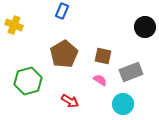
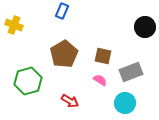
cyan circle: moved 2 px right, 1 px up
